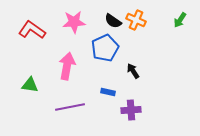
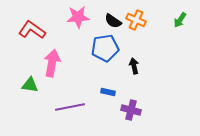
pink star: moved 4 px right, 5 px up
blue pentagon: rotated 16 degrees clockwise
pink arrow: moved 15 px left, 3 px up
black arrow: moved 1 px right, 5 px up; rotated 21 degrees clockwise
purple cross: rotated 18 degrees clockwise
